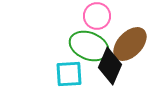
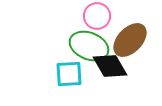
brown ellipse: moved 4 px up
black diamond: rotated 54 degrees counterclockwise
